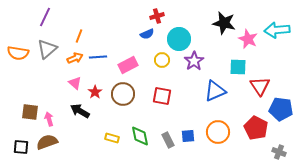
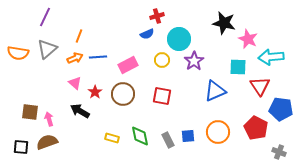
cyan arrow: moved 6 px left, 27 px down
